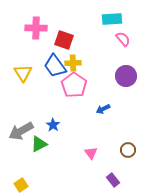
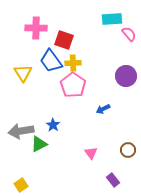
pink semicircle: moved 6 px right, 5 px up
blue trapezoid: moved 4 px left, 5 px up
pink pentagon: moved 1 px left
gray arrow: rotated 20 degrees clockwise
